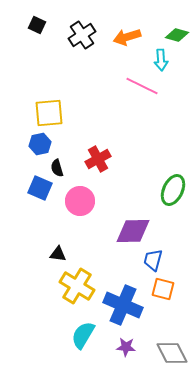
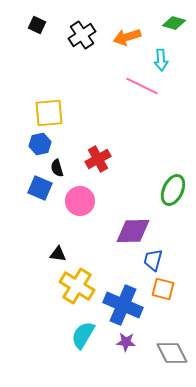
green diamond: moved 3 px left, 12 px up
purple star: moved 5 px up
